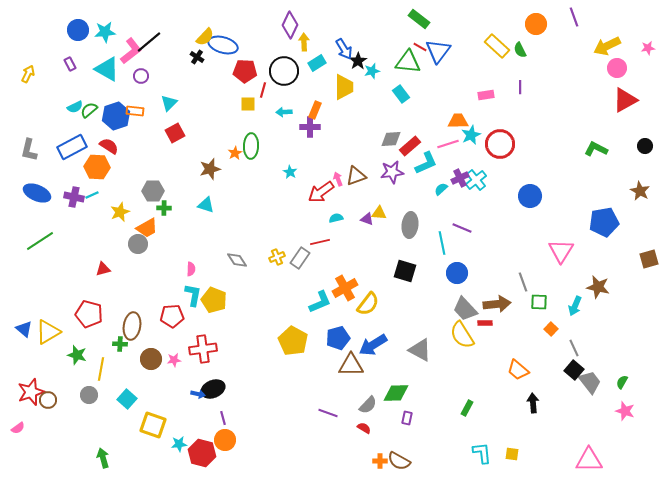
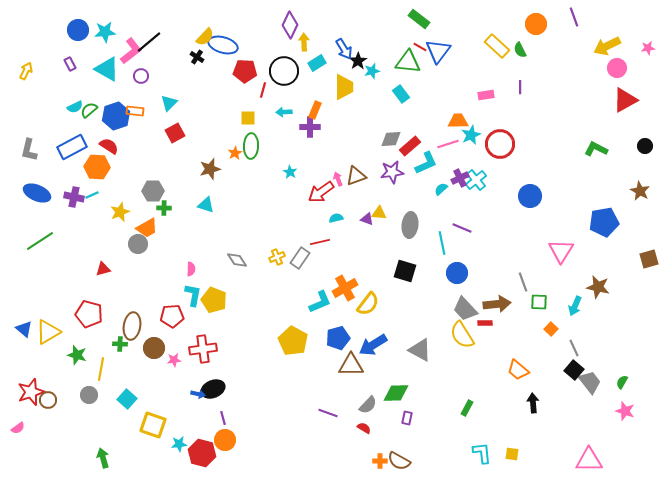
yellow arrow at (28, 74): moved 2 px left, 3 px up
yellow square at (248, 104): moved 14 px down
brown circle at (151, 359): moved 3 px right, 11 px up
